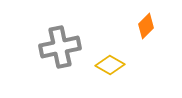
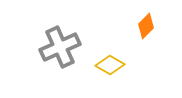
gray cross: rotated 12 degrees counterclockwise
